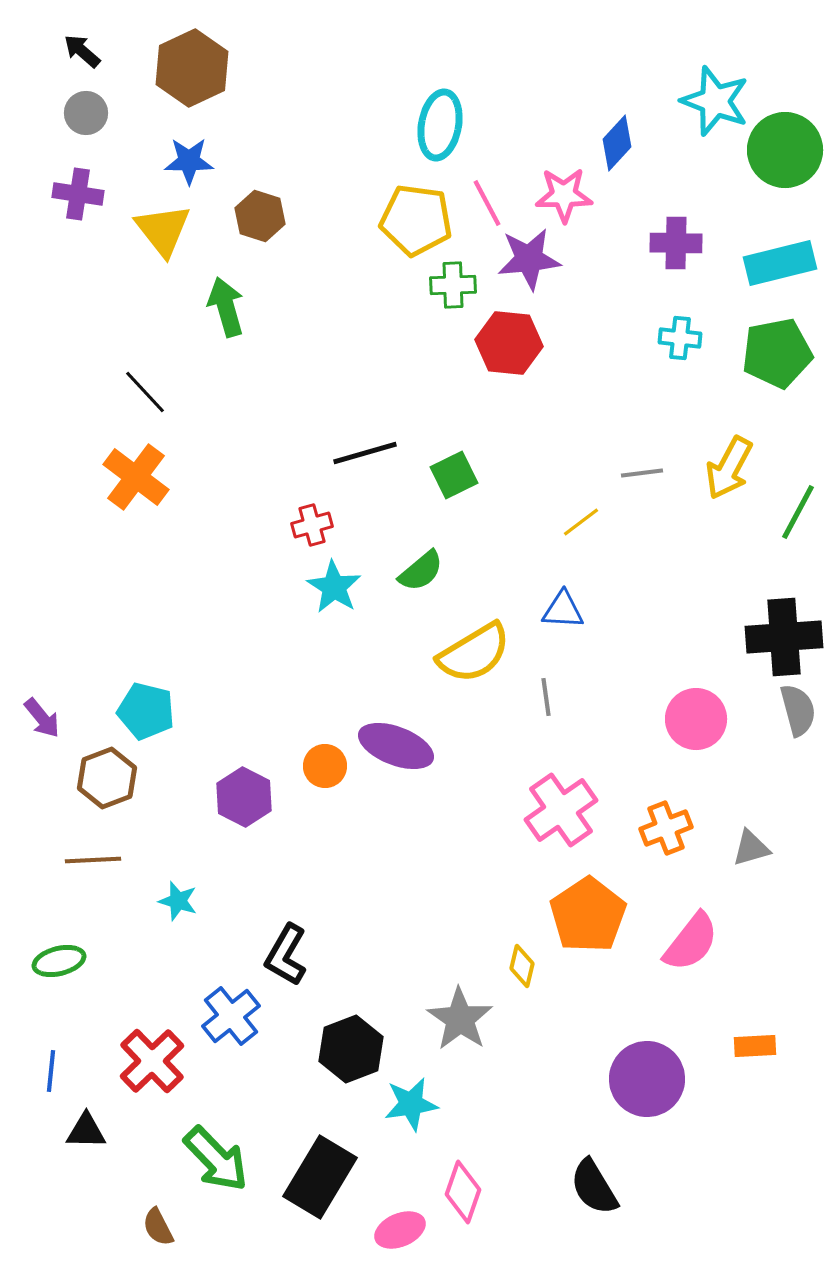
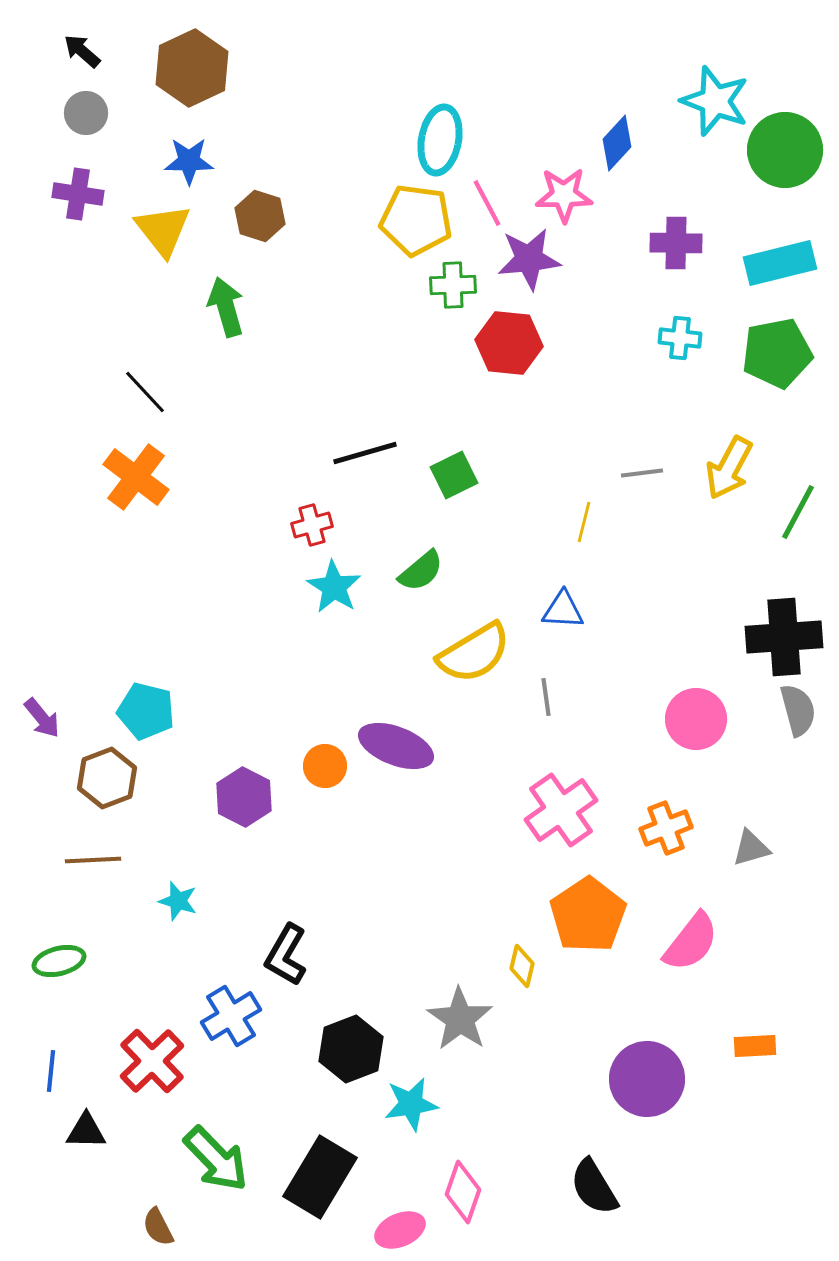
cyan ellipse at (440, 125): moved 15 px down
yellow line at (581, 522): moved 3 px right; rotated 39 degrees counterclockwise
blue cross at (231, 1016): rotated 8 degrees clockwise
